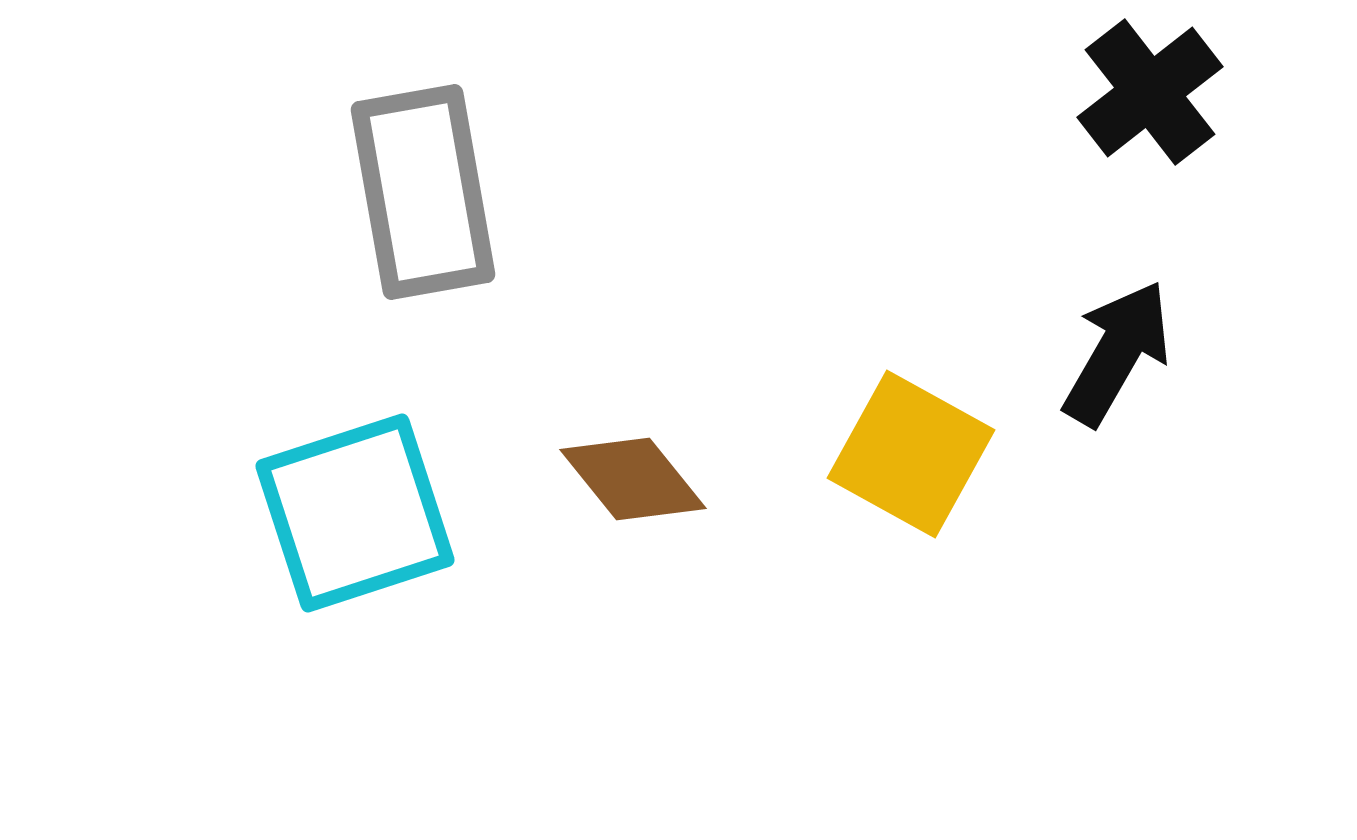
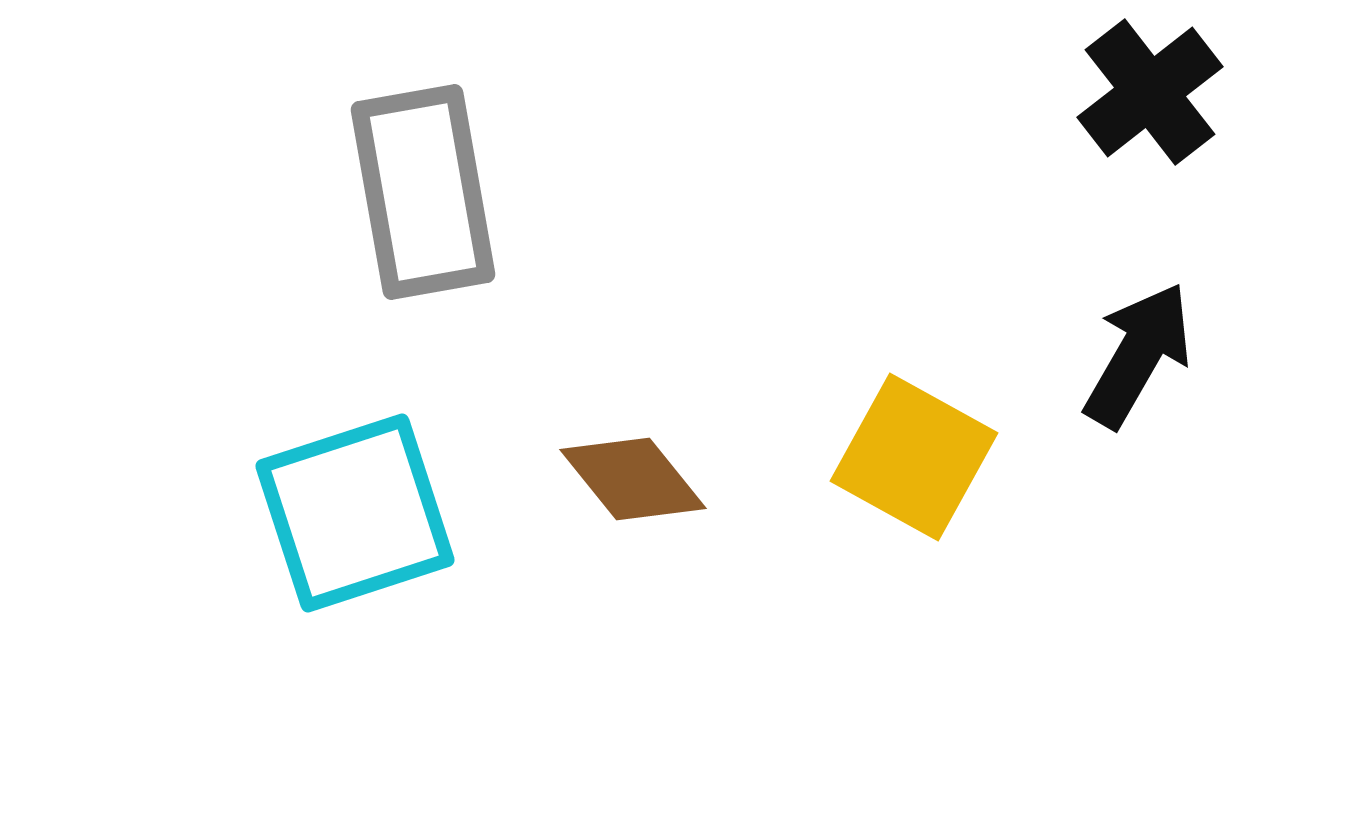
black arrow: moved 21 px right, 2 px down
yellow square: moved 3 px right, 3 px down
